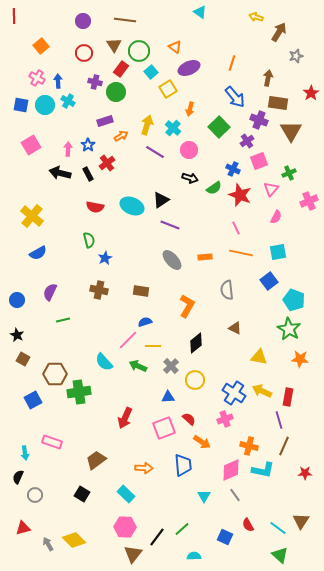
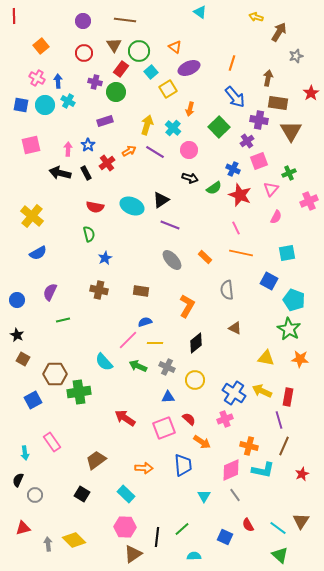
purple cross at (259, 120): rotated 12 degrees counterclockwise
orange arrow at (121, 136): moved 8 px right, 15 px down
pink square at (31, 145): rotated 18 degrees clockwise
black rectangle at (88, 174): moved 2 px left, 1 px up
green semicircle at (89, 240): moved 6 px up
cyan square at (278, 252): moved 9 px right, 1 px down
orange rectangle at (205, 257): rotated 48 degrees clockwise
blue square at (269, 281): rotated 24 degrees counterclockwise
yellow line at (153, 346): moved 2 px right, 3 px up
yellow triangle at (259, 357): moved 7 px right, 1 px down
gray cross at (171, 366): moved 4 px left, 1 px down; rotated 21 degrees counterclockwise
red arrow at (125, 418): rotated 100 degrees clockwise
pink rectangle at (52, 442): rotated 36 degrees clockwise
red star at (305, 473): moved 3 px left, 1 px down; rotated 24 degrees counterclockwise
black semicircle at (18, 477): moved 3 px down
black line at (157, 537): rotated 30 degrees counterclockwise
gray arrow at (48, 544): rotated 24 degrees clockwise
brown triangle at (133, 554): rotated 18 degrees clockwise
